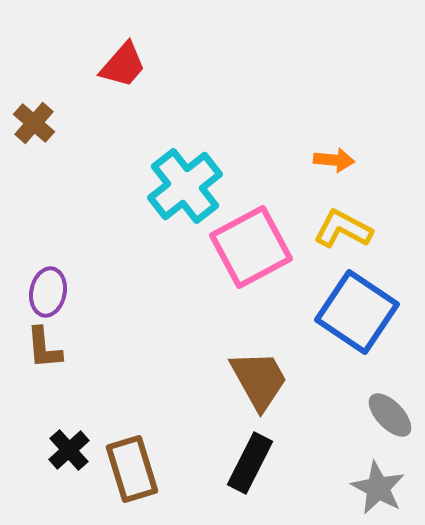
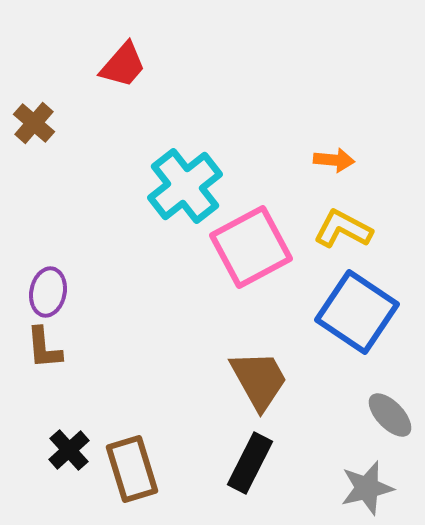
gray star: moved 11 px left; rotated 30 degrees clockwise
